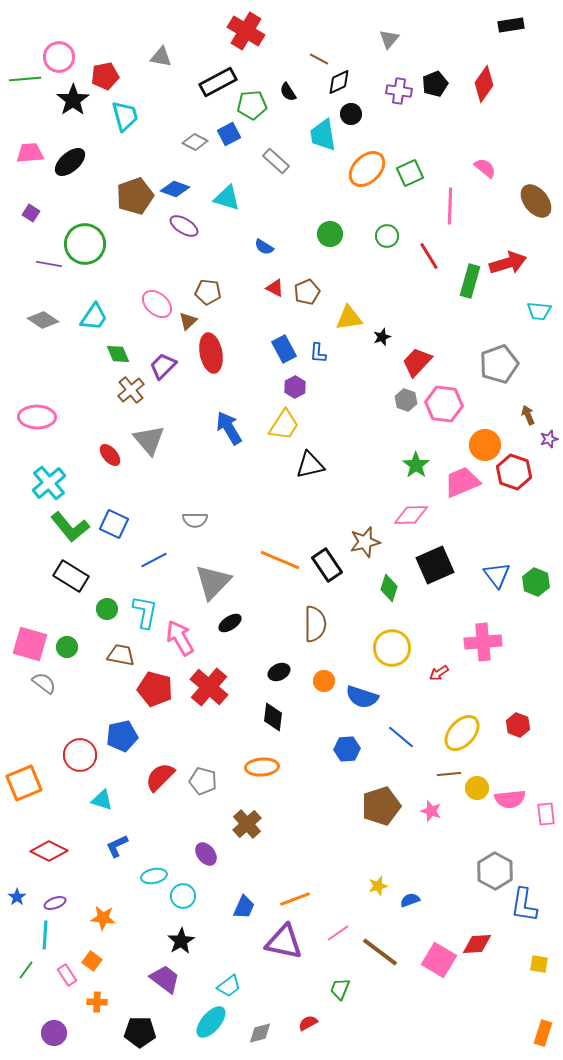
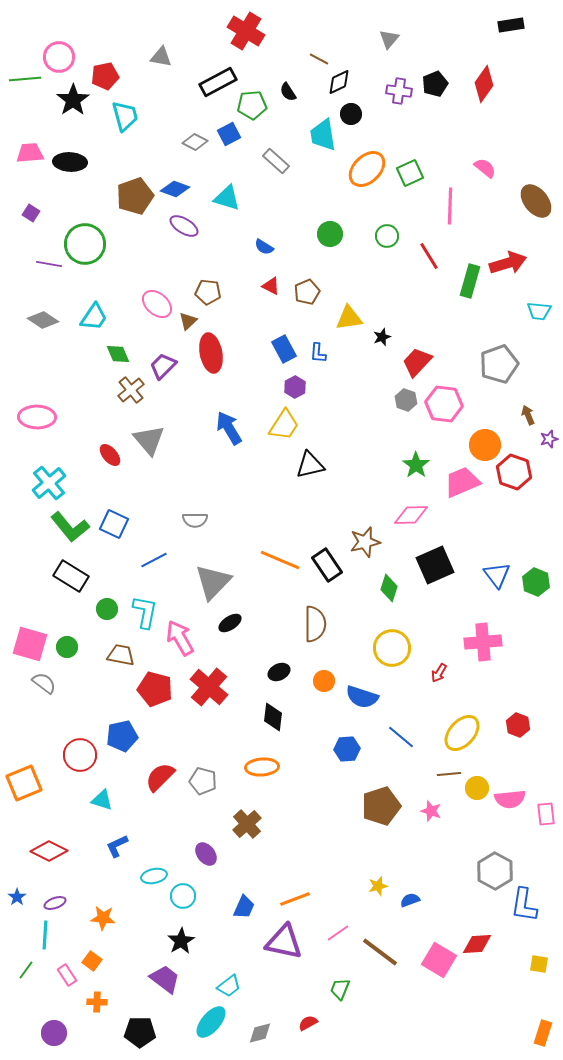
black ellipse at (70, 162): rotated 44 degrees clockwise
red triangle at (275, 288): moved 4 px left, 2 px up
red arrow at (439, 673): rotated 24 degrees counterclockwise
